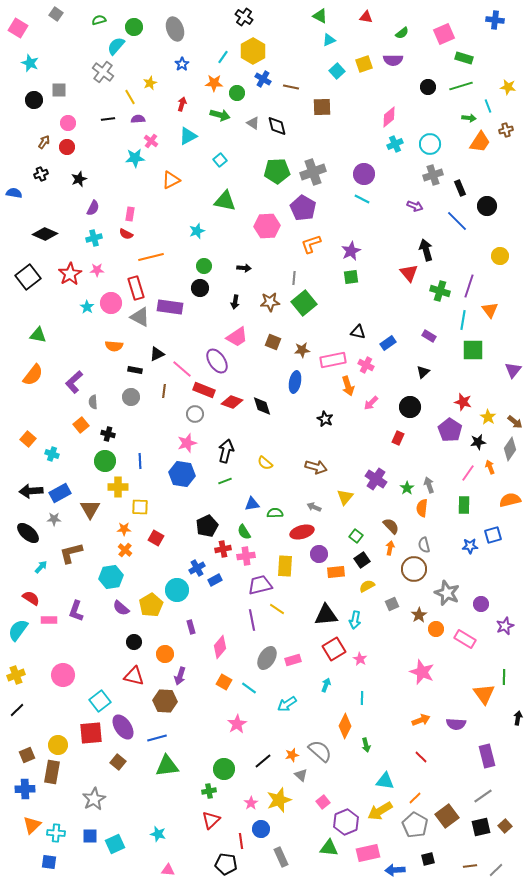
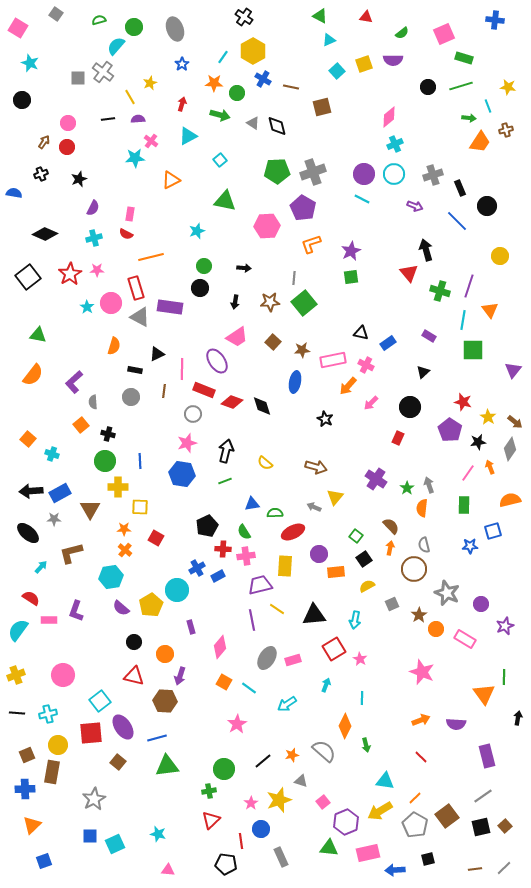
gray square at (59, 90): moved 19 px right, 12 px up
black circle at (34, 100): moved 12 px left
brown square at (322, 107): rotated 12 degrees counterclockwise
cyan circle at (430, 144): moved 36 px left, 30 px down
black triangle at (358, 332): moved 3 px right, 1 px down
brown square at (273, 342): rotated 21 degrees clockwise
orange semicircle at (114, 346): rotated 78 degrees counterclockwise
pink line at (182, 369): rotated 50 degrees clockwise
orange arrow at (348, 386): rotated 60 degrees clockwise
gray circle at (195, 414): moved 2 px left
yellow triangle at (345, 497): moved 10 px left
red ellipse at (302, 532): moved 9 px left; rotated 10 degrees counterclockwise
blue square at (493, 535): moved 4 px up
red cross at (223, 549): rotated 14 degrees clockwise
black square at (362, 560): moved 2 px right, 1 px up
blue rectangle at (215, 580): moved 3 px right, 4 px up
black triangle at (326, 615): moved 12 px left
black line at (17, 710): moved 3 px down; rotated 49 degrees clockwise
gray semicircle at (320, 751): moved 4 px right
gray triangle at (301, 775): moved 6 px down; rotated 24 degrees counterclockwise
cyan cross at (56, 833): moved 8 px left, 119 px up; rotated 18 degrees counterclockwise
blue square at (49, 862): moved 5 px left, 1 px up; rotated 28 degrees counterclockwise
brown line at (470, 866): moved 5 px right, 3 px down
gray line at (496, 870): moved 8 px right, 2 px up
